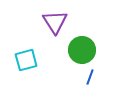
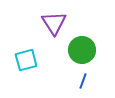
purple triangle: moved 1 px left, 1 px down
blue line: moved 7 px left, 4 px down
